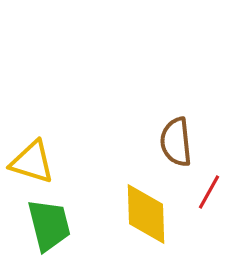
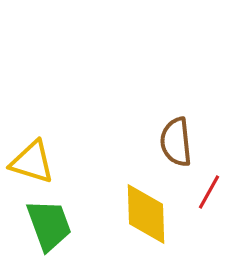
green trapezoid: rotated 6 degrees counterclockwise
